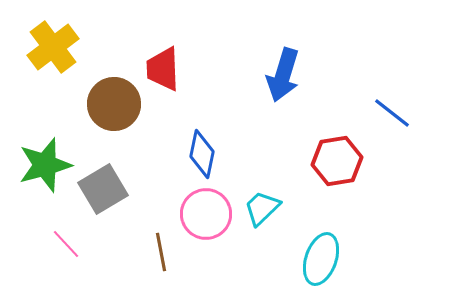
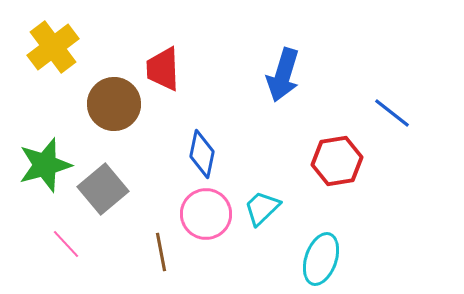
gray square: rotated 9 degrees counterclockwise
